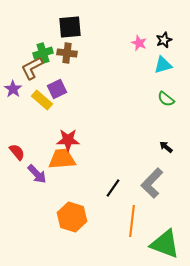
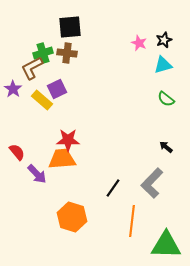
green triangle: moved 1 px right, 1 px down; rotated 20 degrees counterclockwise
